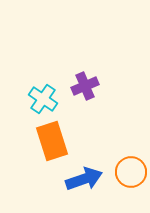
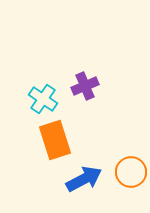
orange rectangle: moved 3 px right, 1 px up
blue arrow: rotated 9 degrees counterclockwise
